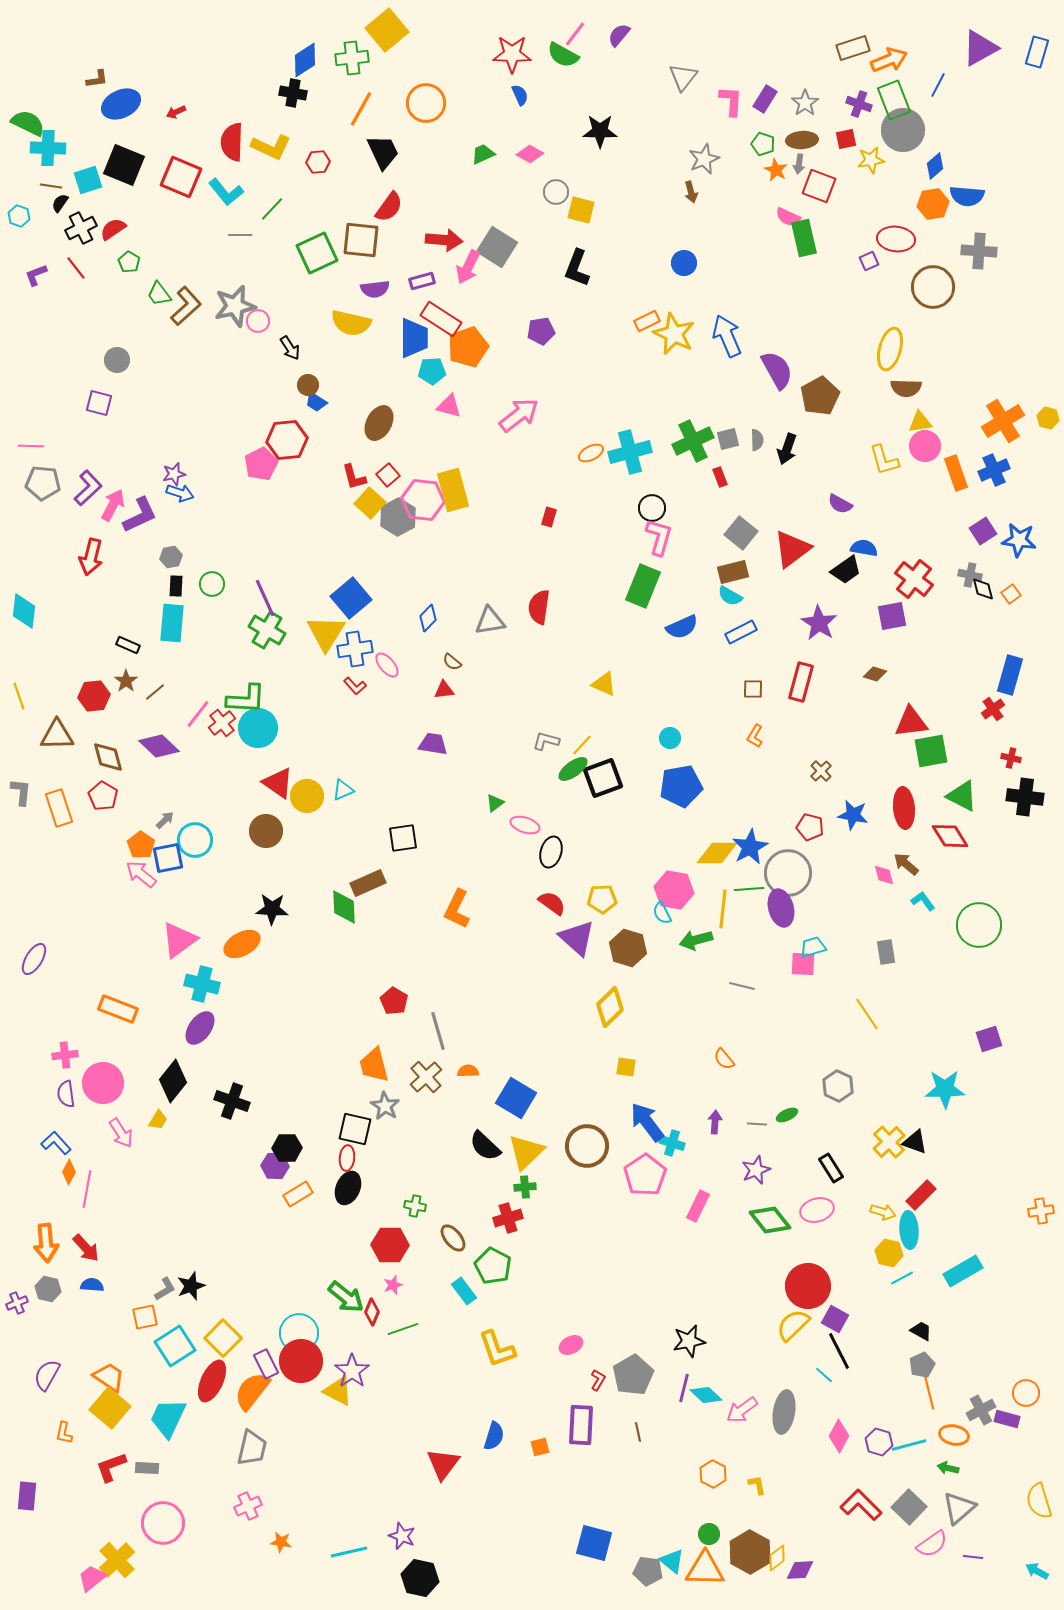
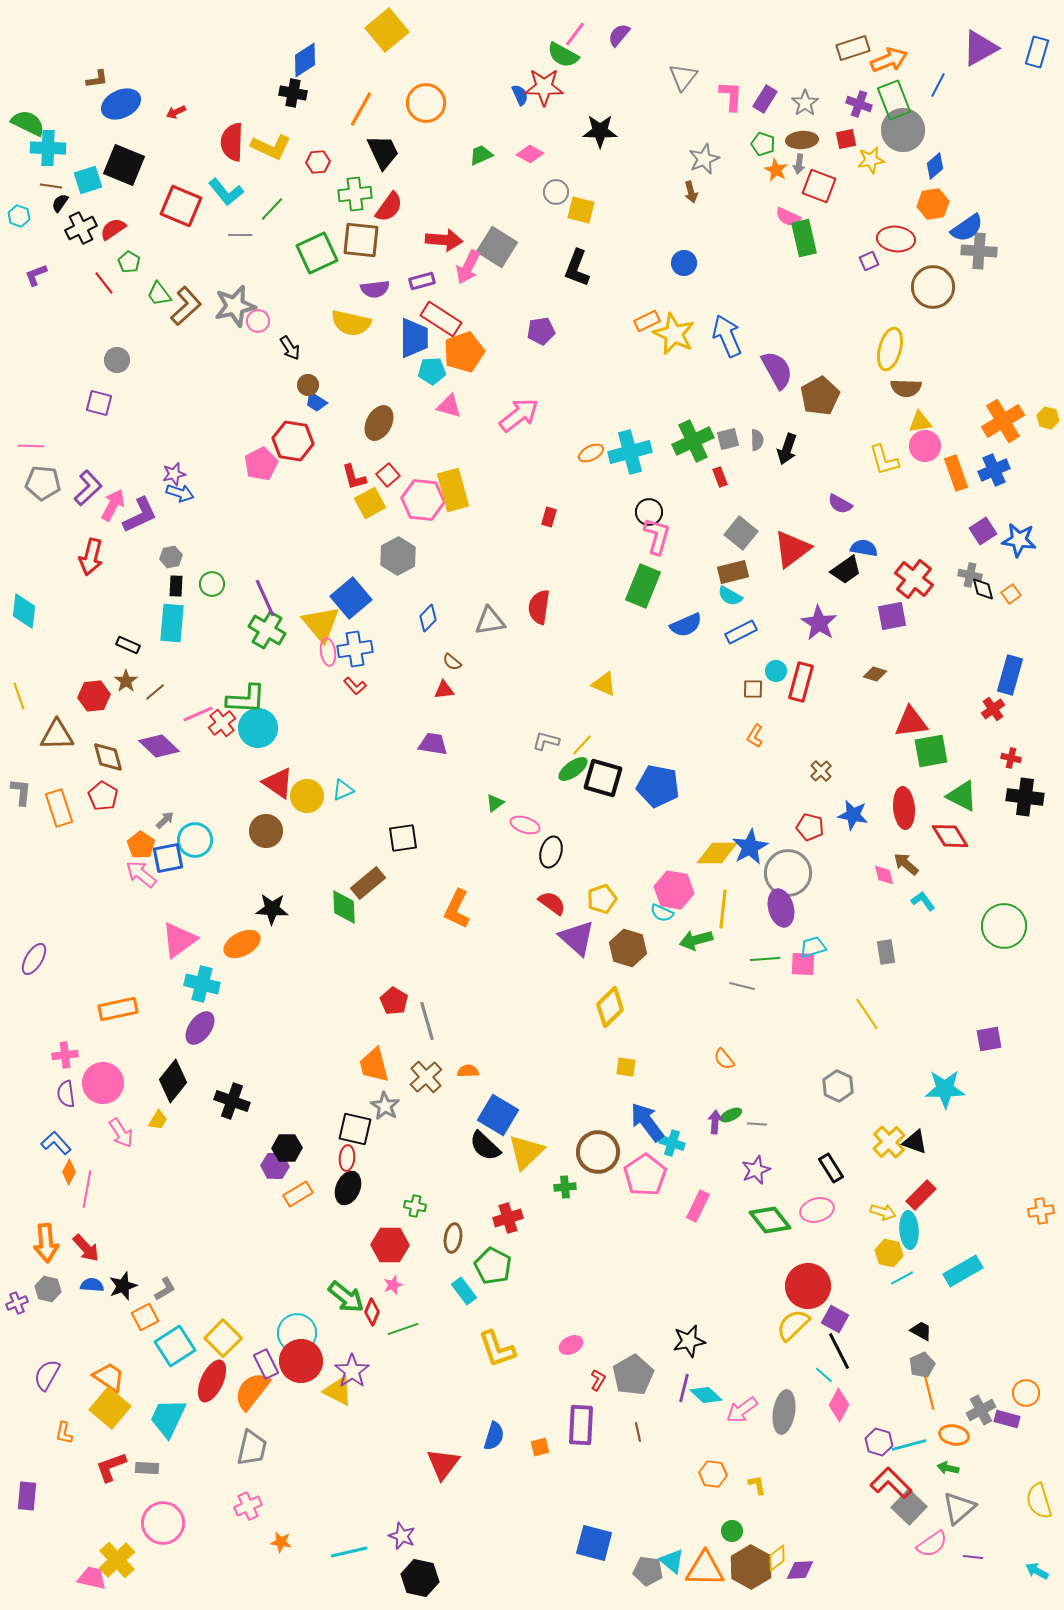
red star at (512, 54): moved 32 px right, 33 px down
green cross at (352, 58): moved 3 px right, 136 px down
pink L-shape at (731, 101): moved 5 px up
green trapezoid at (483, 154): moved 2 px left, 1 px down
red square at (181, 177): moved 29 px down
blue semicircle at (967, 196): moved 32 px down; rotated 40 degrees counterclockwise
red line at (76, 268): moved 28 px right, 15 px down
orange pentagon at (468, 347): moved 4 px left, 5 px down
red hexagon at (287, 440): moved 6 px right, 1 px down; rotated 15 degrees clockwise
yellow square at (370, 503): rotated 20 degrees clockwise
black circle at (652, 508): moved 3 px left, 4 px down
gray hexagon at (398, 517): moved 39 px down
pink L-shape at (659, 537): moved 2 px left, 1 px up
blue semicircle at (682, 627): moved 4 px right, 2 px up
yellow triangle at (326, 633): moved 5 px left, 9 px up; rotated 12 degrees counterclockwise
pink ellipse at (387, 665): moved 59 px left, 13 px up; rotated 32 degrees clockwise
pink line at (198, 714): rotated 28 degrees clockwise
cyan circle at (670, 738): moved 106 px right, 67 px up
black square at (603, 778): rotated 36 degrees clockwise
blue pentagon at (681, 786): moved 23 px left; rotated 21 degrees clockwise
brown rectangle at (368, 883): rotated 16 degrees counterclockwise
green line at (749, 889): moved 16 px right, 70 px down
yellow pentagon at (602, 899): rotated 16 degrees counterclockwise
cyan semicircle at (662, 913): rotated 40 degrees counterclockwise
green circle at (979, 925): moved 25 px right, 1 px down
orange rectangle at (118, 1009): rotated 33 degrees counterclockwise
gray line at (438, 1031): moved 11 px left, 10 px up
purple square at (989, 1039): rotated 8 degrees clockwise
blue square at (516, 1098): moved 18 px left, 17 px down
green ellipse at (787, 1115): moved 56 px left
brown circle at (587, 1146): moved 11 px right, 6 px down
green cross at (525, 1187): moved 40 px right
brown ellipse at (453, 1238): rotated 48 degrees clockwise
black star at (191, 1286): moved 68 px left
orange square at (145, 1317): rotated 16 degrees counterclockwise
cyan circle at (299, 1333): moved 2 px left
pink diamond at (839, 1436): moved 31 px up
orange hexagon at (713, 1474): rotated 20 degrees counterclockwise
red L-shape at (861, 1505): moved 30 px right, 22 px up
green circle at (709, 1534): moved 23 px right, 3 px up
brown hexagon at (750, 1552): moved 1 px right, 15 px down
pink trapezoid at (92, 1578): rotated 52 degrees clockwise
